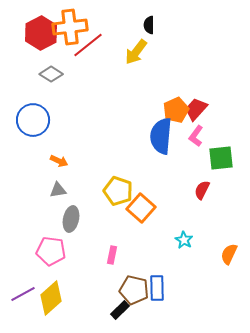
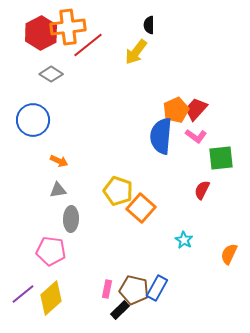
orange cross: moved 2 px left
pink L-shape: rotated 90 degrees counterclockwise
gray ellipse: rotated 10 degrees counterclockwise
pink rectangle: moved 5 px left, 34 px down
blue rectangle: rotated 30 degrees clockwise
purple line: rotated 10 degrees counterclockwise
